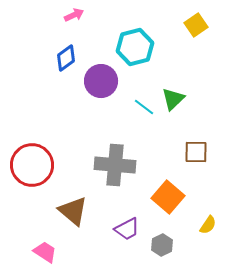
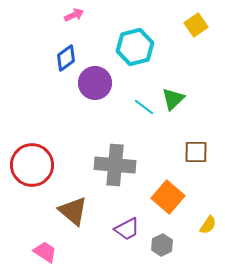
purple circle: moved 6 px left, 2 px down
